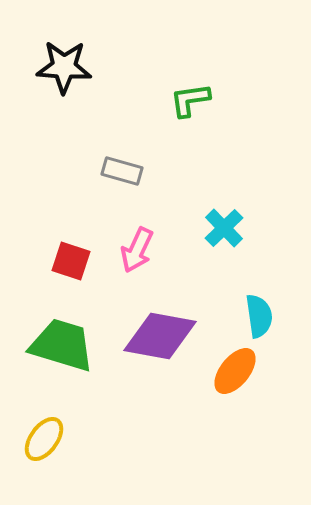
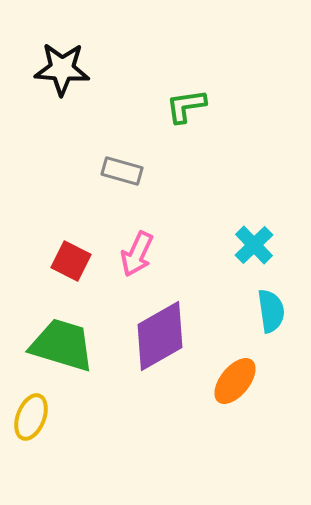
black star: moved 2 px left, 2 px down
green L-shape: moved 4 px left, 6 px down
cyan cross: moved 30 px right, 17 px down
pink arrow: moved 4 px down
red square: rotated 9 degrees clockwise
cyan semicircle: moved 12 px right, 5 px up
purple diamond: rotated 40 degrees counterclockwise
orange ellipse: moved 10 px down
yellow ellipse: moved 13 px left, 22 px up; rotated 15 degrees counterclockwise
